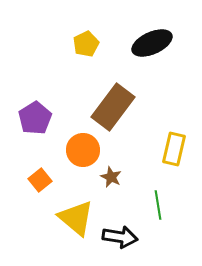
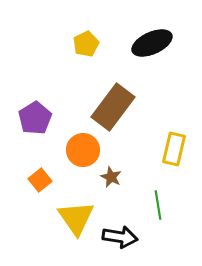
yellow triangle: rotated 15 degrees clockwise
